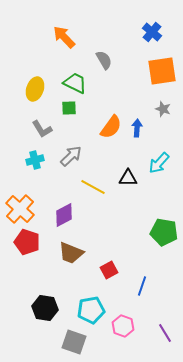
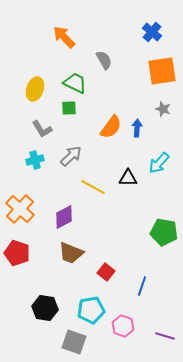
purple diamond: moved 2 px down
red pentagon: moved 10 px left, 11 px down
red square: moved 3 px left, 2 px down; rotated 24 degrees counterclockwise
purple line: moved 3 px down; rotated 42 degrees counterclockwise
